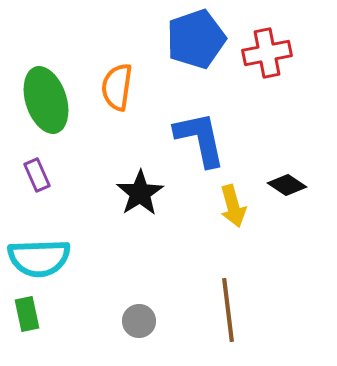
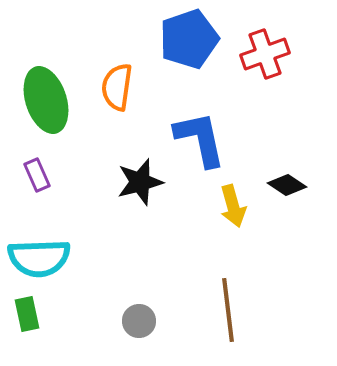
blue pentagon: moved 7 px left
red cross: moved 2 px left, 1 px down; rotated 9 degrees counterclockwise
black star: moved 11 px up; rotated 18 degrees clockwise
